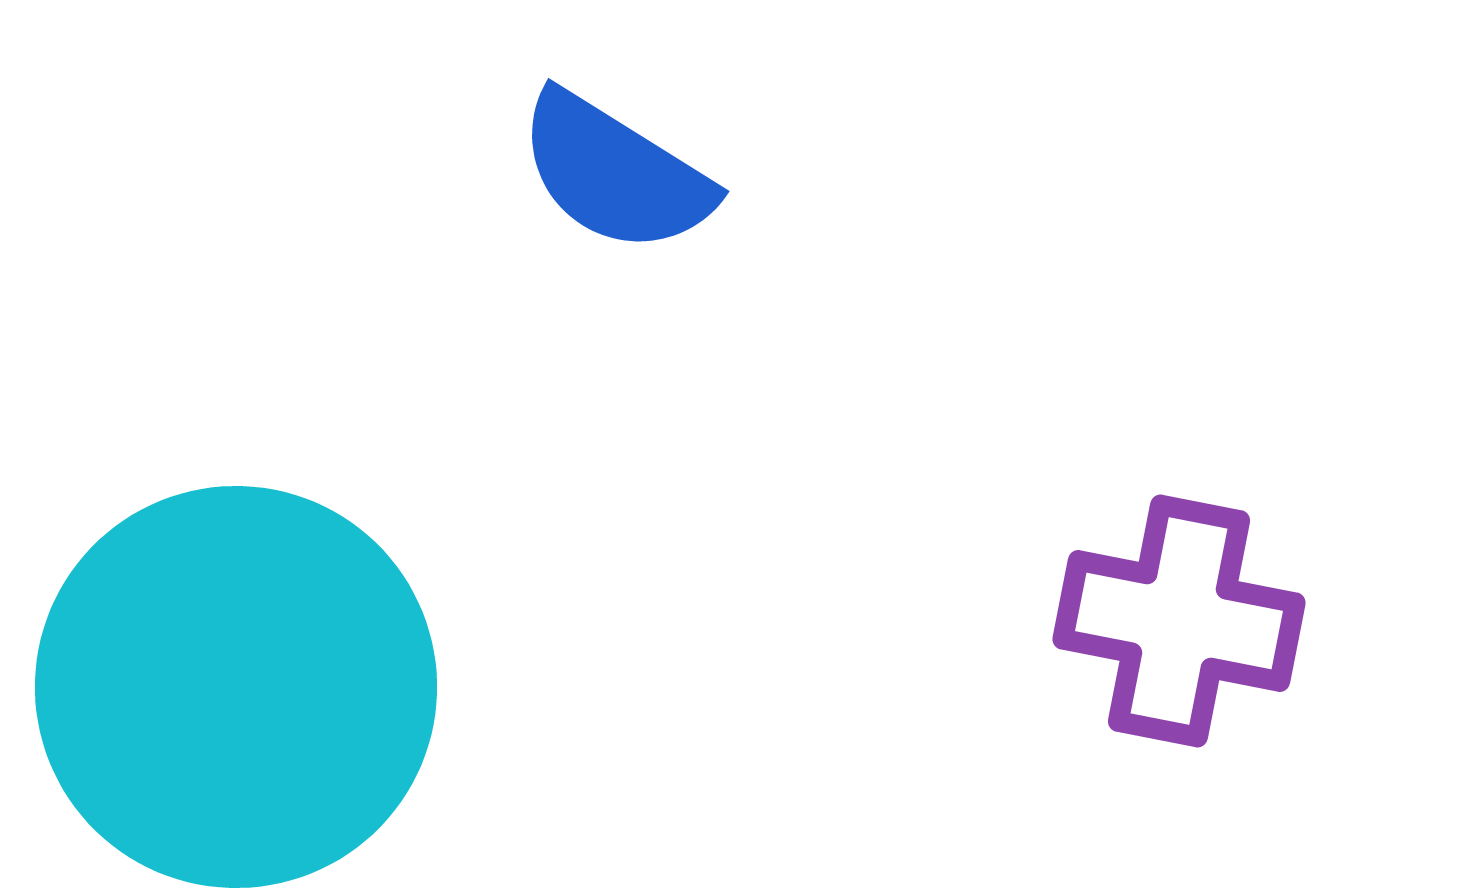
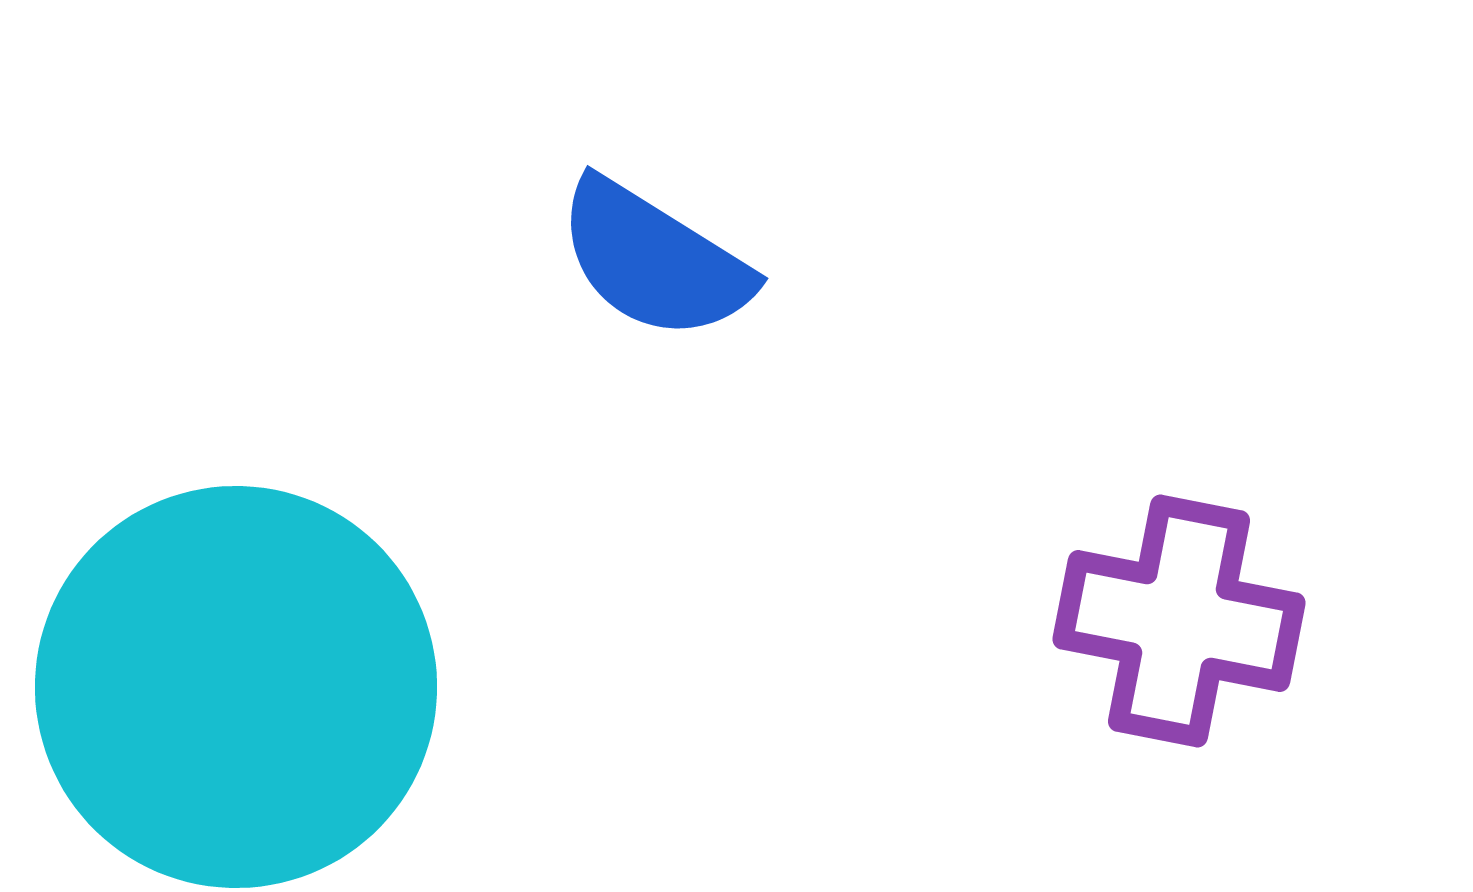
blue semicircle: moved 39 px right, 87 px down
